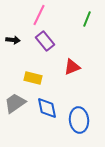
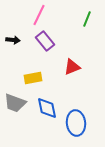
yellow rectangle: rotated 24 degrees counterclockwise
gray trapezoid: rotated 125 degrees counterclockwise
blue ellipse: moved 3 px left, 3 px down
